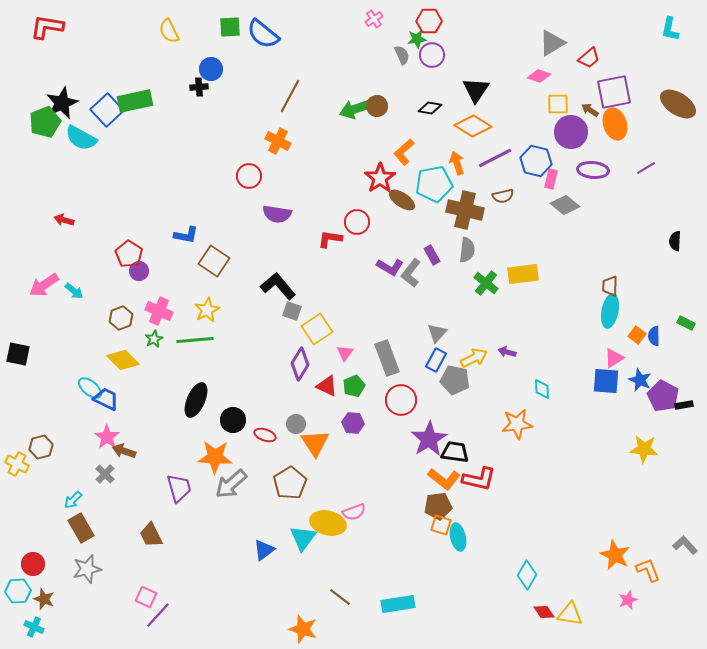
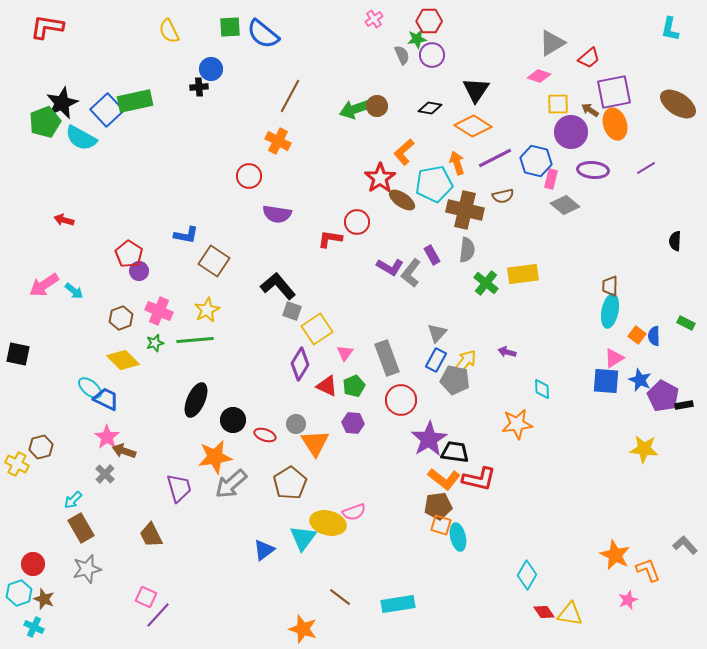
green star at (154, 339): moved 1 px right, 4 px down; rotated 12 degrees clockwise
yellow arrow at (474, 358): moved 9 px left, 4 px down; rotated 24 degrees counterclockwise
orange star at (215, 457): rotated 12 degrees counterclockwise
cyan hexagon at (18, 591): moved 1 px right, 2 px down; rotated 15 degrees counterclockwise
